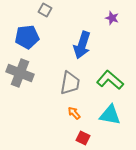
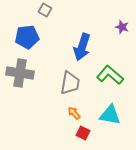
purple star: moved 10 px right, 9 px down
blue arrow: moved 2 px down
gray cross: rotated 12 degrees counterclockwise
green L-shape: moved 5 px up
red square: moved 5 px up
